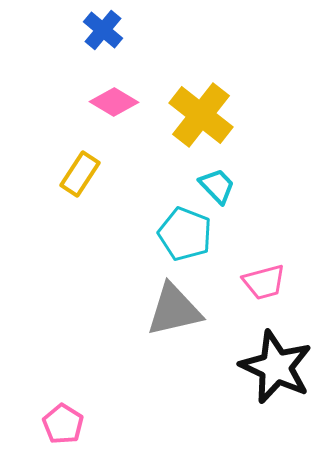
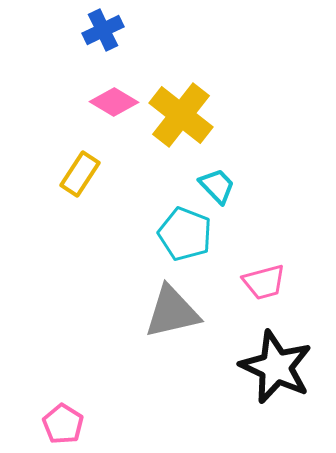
blue cross: rotated 24 degrees clockwise
yellow cross: moved 20 px left
gray triangle: moved 2 px left, 2 px down
